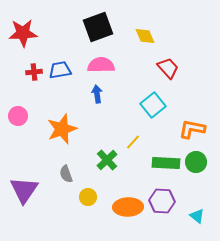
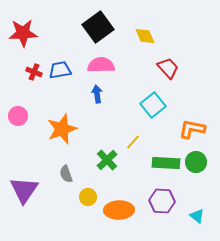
black square: rotated 16 degrees counterclockwise
red cross: rotated 28 degrees clockwise
orange ellipse: moved 9 px left, 3 px down
